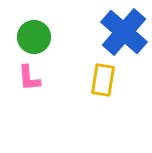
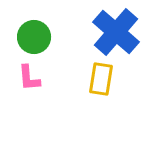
blue cross: moved 8 px left
yellow rectangle: moved 2 px left, 1 px up
